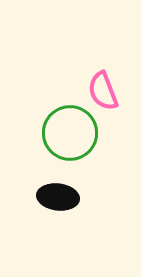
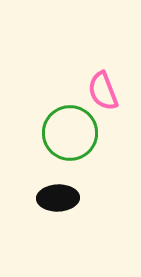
black ellipse: moved 1 px down; rotated 9 degrees counterclockwise
